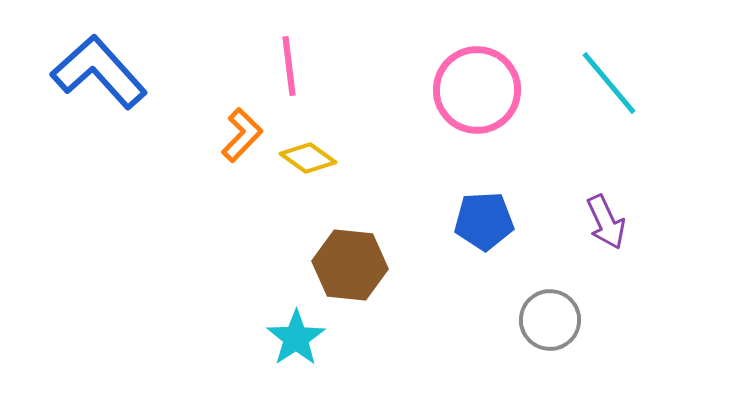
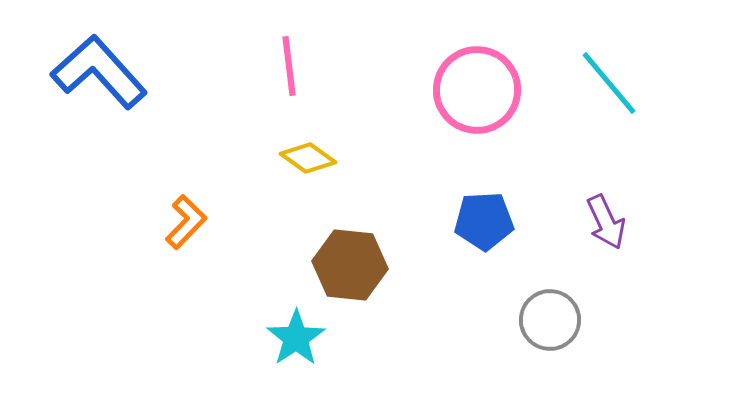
orange L-shape: moved 56 px left, 87 px down
